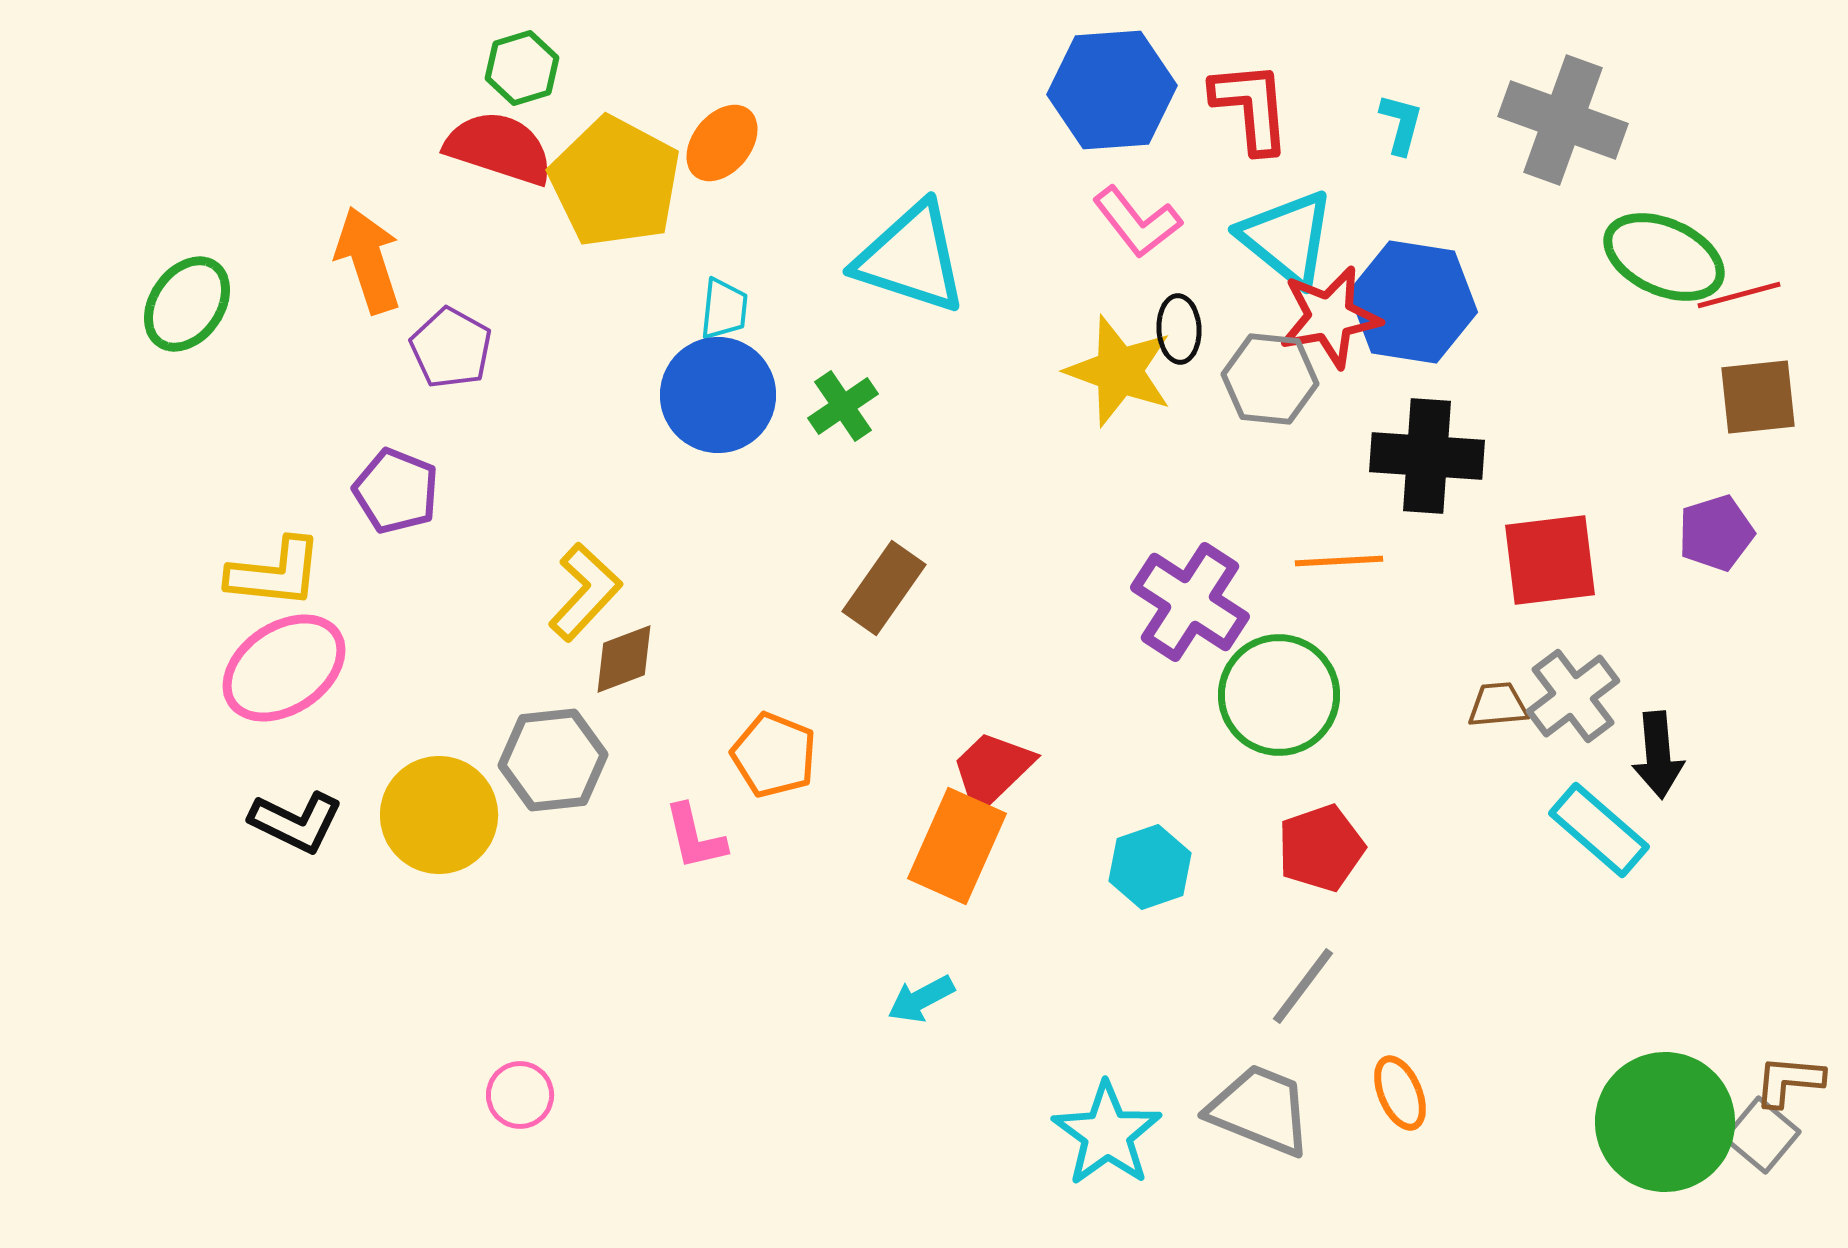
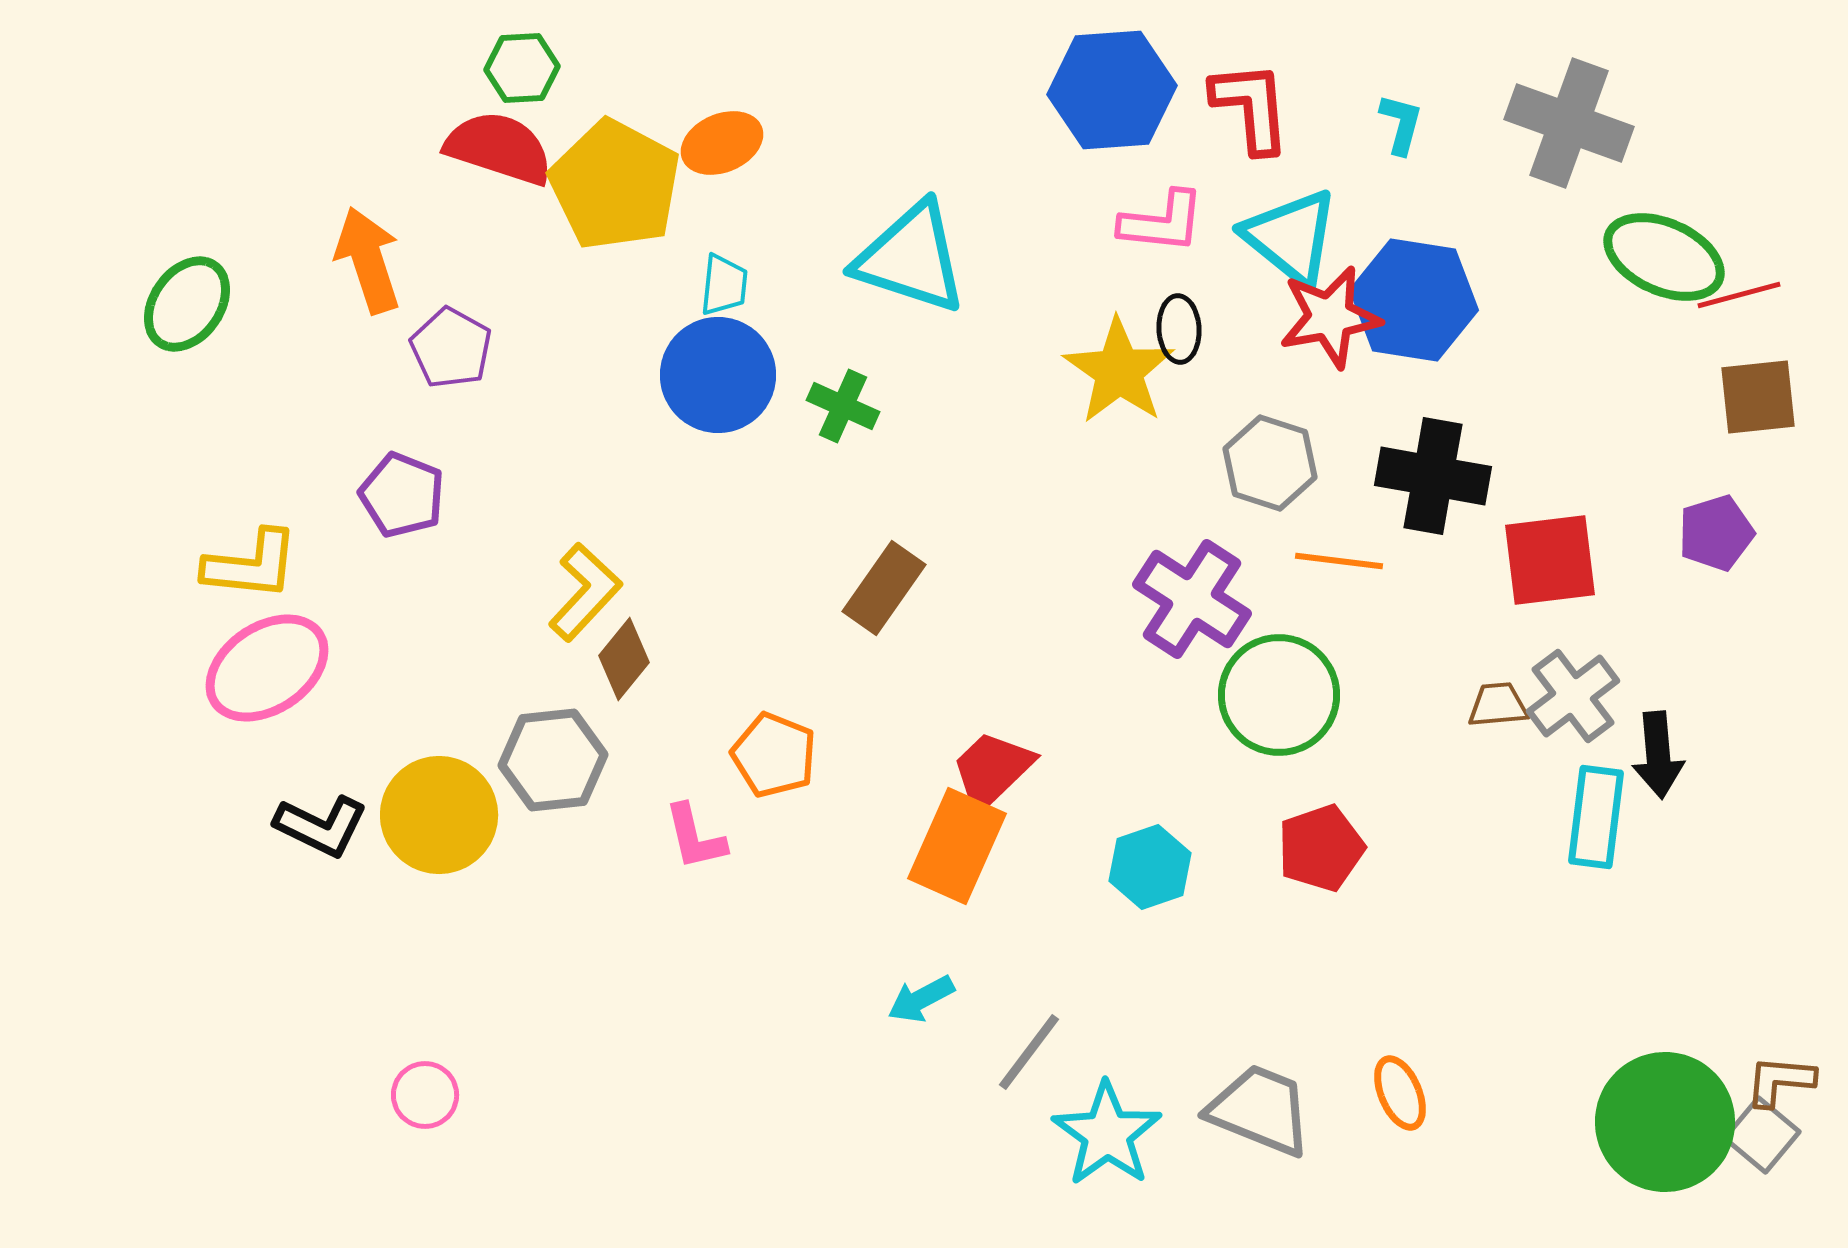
green hexagon at (522, 68): rotated 14 degrees clockwise
gray cross at (1563, 120): moved 6 px right, 3 px down
orange ellipse at (722, 143): rotated 28 degrees clockwise
yellow pentagon at (615, 182): moved 3 px down
pink L-shape at (1137, 222): moved 25 px right; rotated 46 degrees counterclockwise
cyan triangle at (1287, 238): moved 4 px right, 1 px up
blue hexagon at (1413, 302): moved 1 px right, 2 px up
cyan trapezoid at (724, 309): moved 24 px up
yellow star at (1119, 371): rotated 15 degrees clockwise
gray hexagon at (1270, 379): moved 84 px down; rotated 12 degrees clockwise
blue circle at (718, 395): moved 20 px up
green cross at (843, 406): rotated 32 degrees counterclockwise
black cross at (1427, 456): moved 6 px right, 20 px down; rotated 6 degrees clockwise
purple pentagon at (396, 491): moved 6 px right, 4 px down
orange line at (1339, 561): rotated 10 degrees clockwise
yellow L-shape at (275, 573): moved 24 px left, 8 px up
purple cross at (1190, 602): moved 2 px right, 3 px up
brown diamond at (624, 659): rotated 30 degrees counterclockwise
pink ellipse at (284, 668): moved 17 px left
black L-shape at (296, 822): moved 25 px right, 4 px down
cyan rectangle at (1599, 830): moved 3 px left, 13 px up; rotated 56 degrees clockwise
gray line at (1303, 986): moved 274 px left, 66 px down
brown L-shape at (1789, 1081): moved 9 px left
pink circle at (520, 1095): moved 95 px left
